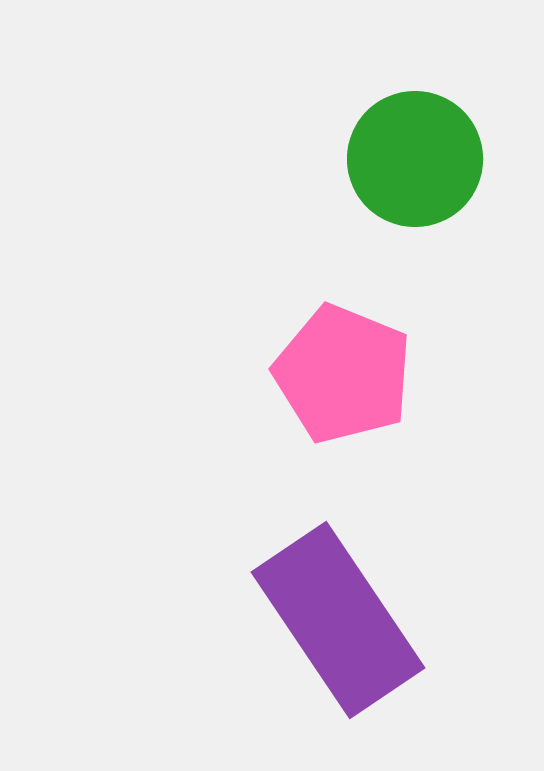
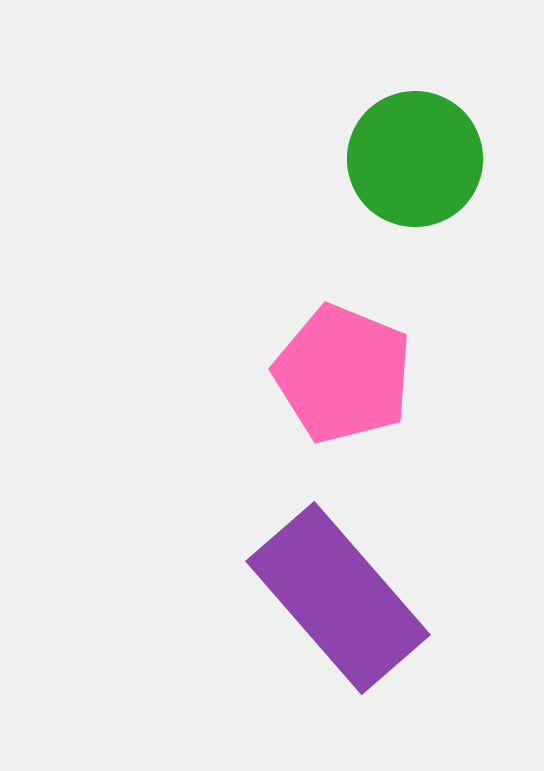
purple rectangle: moved 22 px up; rotated 7 degrees counterclockwise
